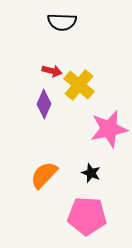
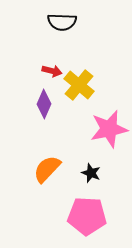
orange semicircle: moved 3 px right, 6 px up
